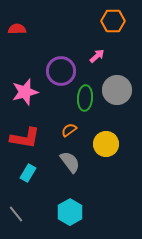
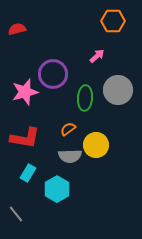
red semicircle: rotated 12 degrees counterclockwise
purple circle: moved 8 px left, 3 px down
gray circle: moved 1 px right
orange semicircle: moved 1 px left, 1 px up
yellow circle: moved 10 px left, 1 px down
gray semicircle: moved 6 px up; rotated 125 degrees clockwise
cyan hexagon: moved 13 px left, 23 px up
